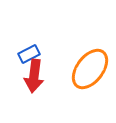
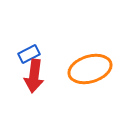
orange ellipse: rotated 36 degrees clockwise
